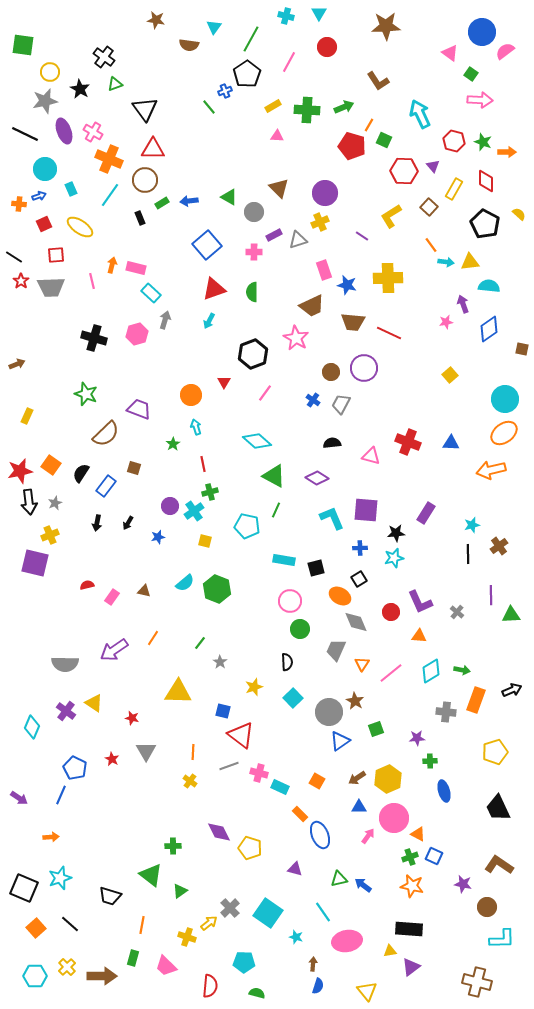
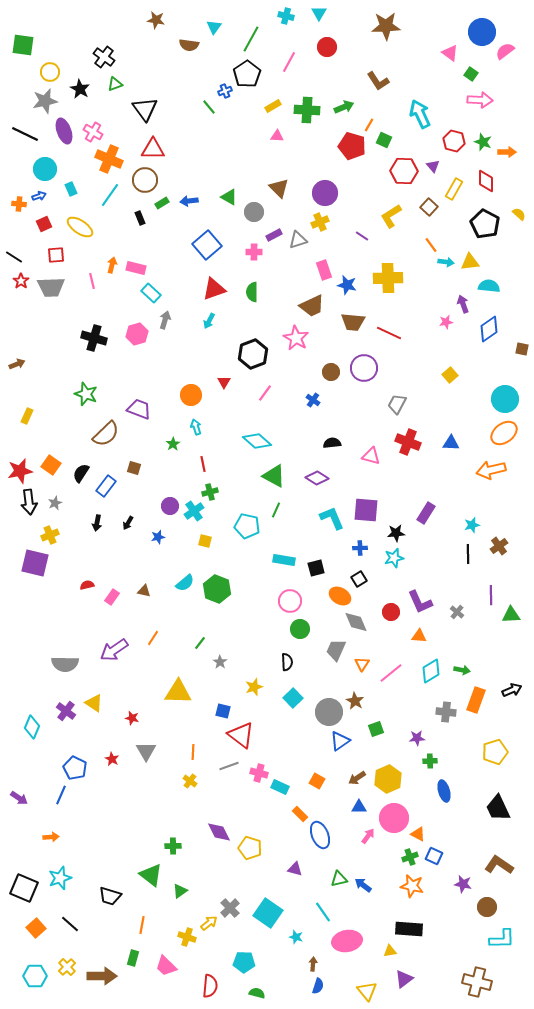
gray trapezoid at (341, 404): moved 56 px right
purple triangle at (411, 967): moved 7 px left, 12 px down
